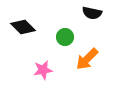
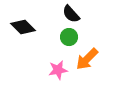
black semicircle: moved 21 px left, 1 px down; rotated 36 degrees clockwise
green circle: moved 4 px right
pink star: moved 15 px right
